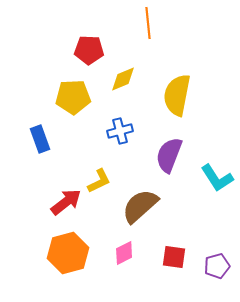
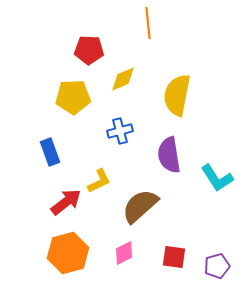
blue rectangle: moved 10 px right, 13 px down
purple semicircle: rotated 30 degrees counterclockwise
